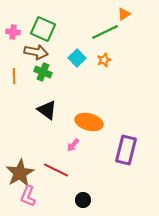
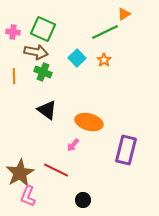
orange star: rotated 16 degrees counterclockwise
